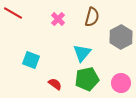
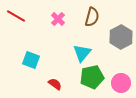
red line: moved 3 px right, 3 px down
green pentagon: moved 5 px right, 2 px up
